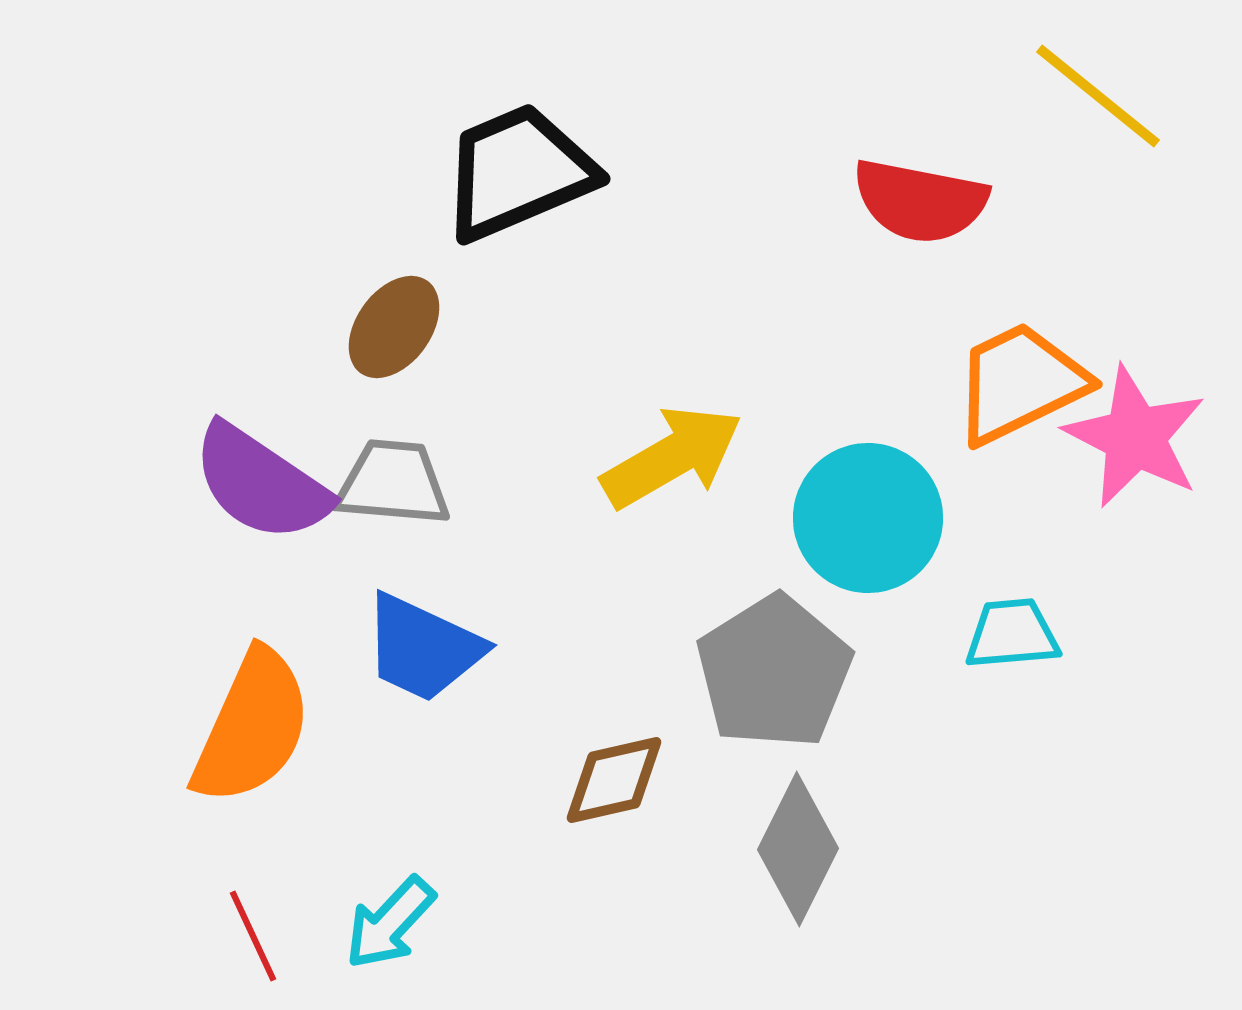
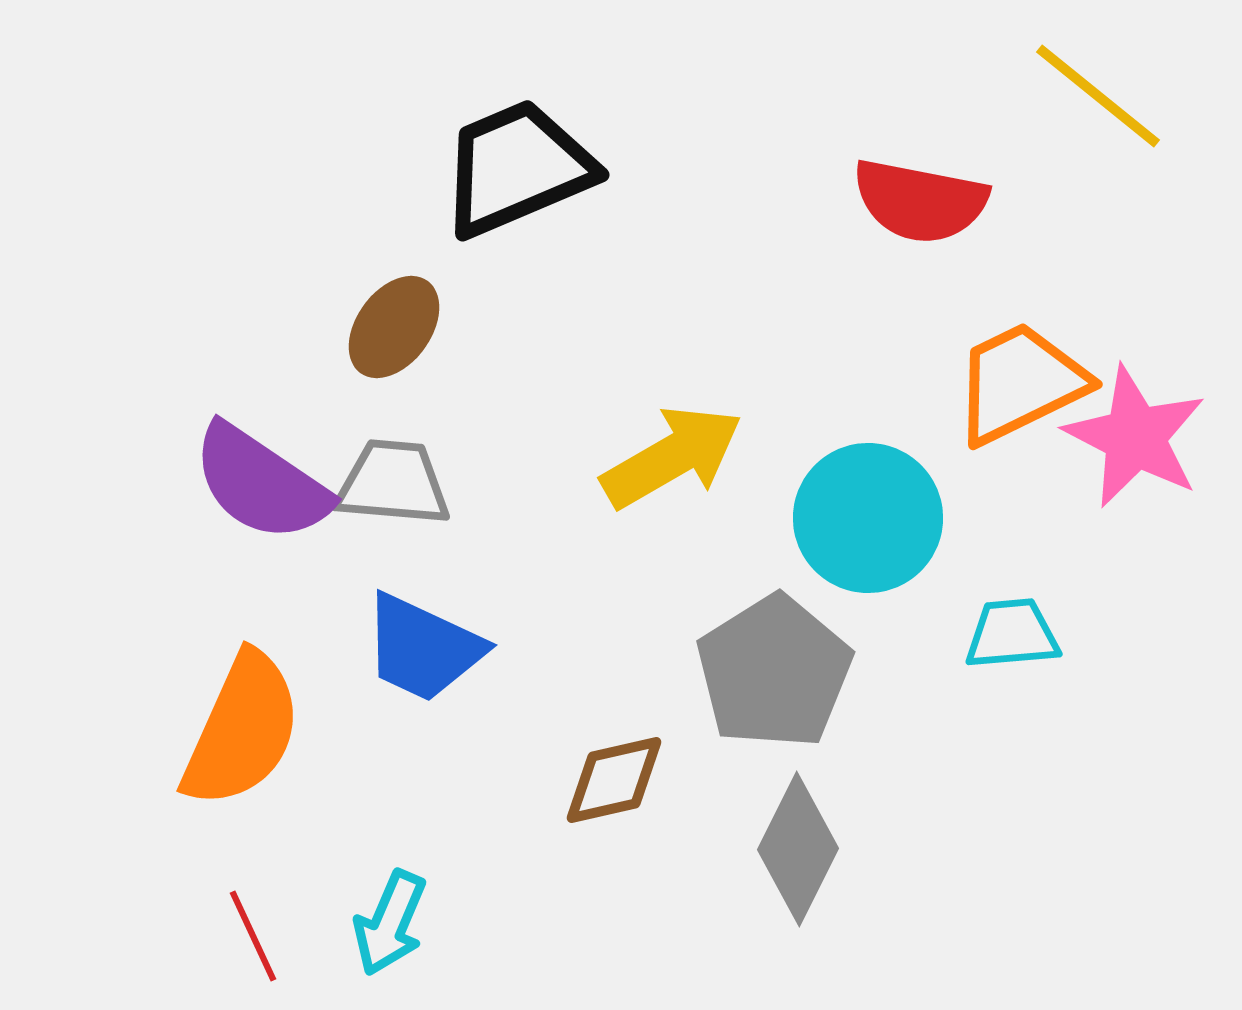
black trapezoid: moved 1 px left, 4 px up
orange semicircle: moved 10 px left, 3 px down
cyan arrow: rotated 20 degrees counterclockwise
